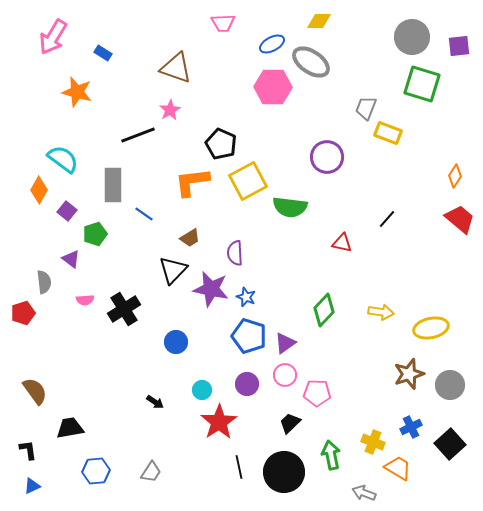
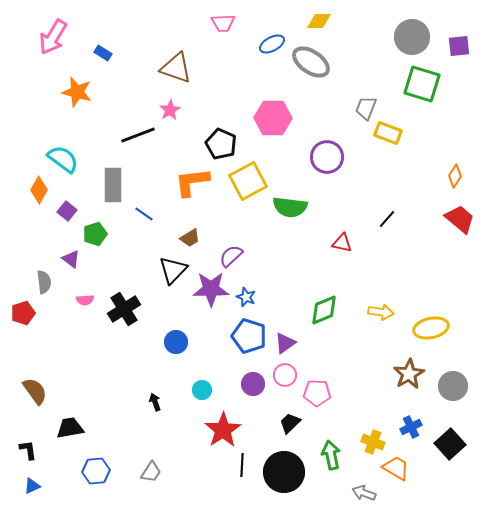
pink hexagon at (273, 87): moved 31 px down
purple semicircle at (235, 253): moved 4 px left, 3 px down; rotated 50 degrees clockwise
purple star at (211, 289): rotated 12 degrees counterclockwise
green diamond at (324, 310): rotated 24 degrees clockwise
brown star at (409, 374): rotated 12 degrees counterclockwise
purple circle at (247, 384): moved 6 px right
gray circle at (450, 385): moved 3 px right, 1 px down
black arrow at (155, 402): rotated 144 degrees counterclockwise
red star at (219, 422): moved 4 px right, 8 px down
black line at (239, 467): moved 3 px right, 2 px up; rotated 15 degrees clockwise
orange trapezoid at (398, 468): moved 2 px left
